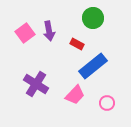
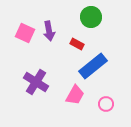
green circle: moved 2 px left, 1 px up
pink square: rotated 30 degrees counterclockwise
purple cross: moved 2 px up
pink trapezoid: rotated 15 degrees counterclockwise
pink circle: moved 1 px left, 1 px down
